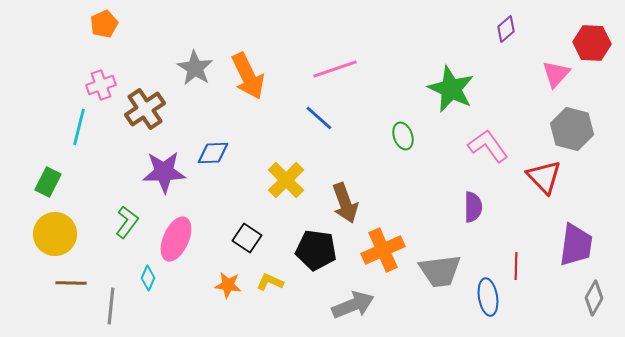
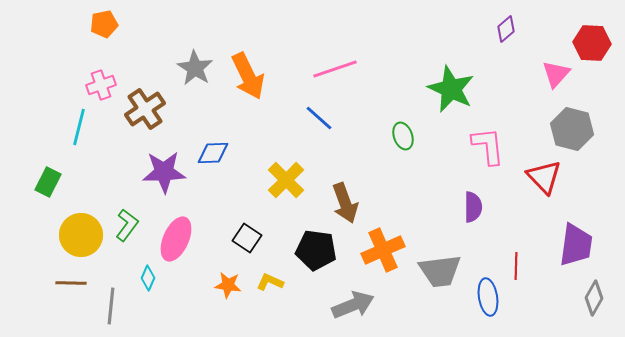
orange pentagon: rotated 12 degrees clockwise
pink L-shape: rotated 30 degrees clockwise
green L-shape: moved 3 px down
yellow circle: moved 26 px right, 1 px down
